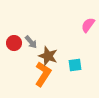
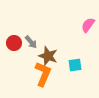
orange L-shape: rotated 10 degrees counterclockwise
